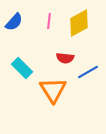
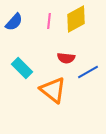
yellow diamond: moved 3 px left, 4 px up
red semicircle: moved 1 px right
orange triangle: rotated 20 degrees counterclockwise
